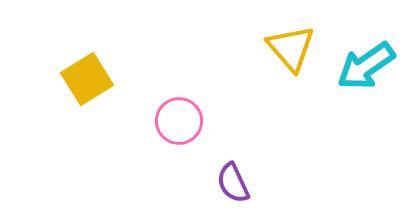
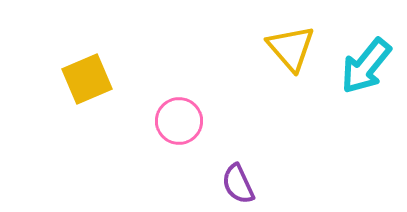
cyan arrow: rotated 16 degrees counterclockwise
yellow square: rotated 9 degrees clockwise
purple semicircle: moved 5 px right, 1 px down
